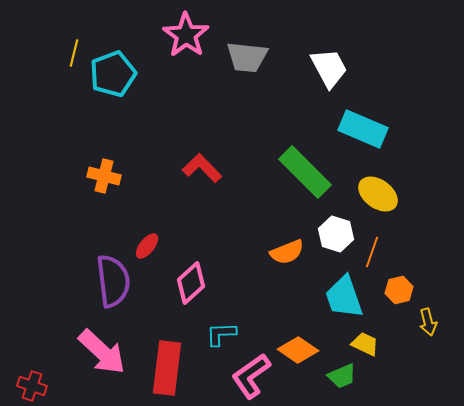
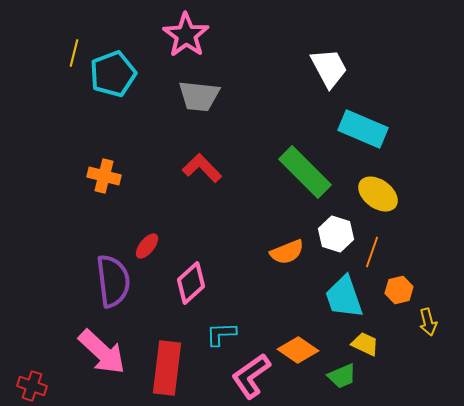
gray trapezoid: moved 48 px left, 39 px down
